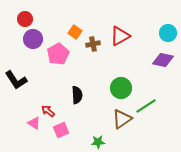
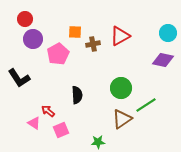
orange square: rotated 32 degrees counterclockwise
black L-shape: moved 3 px right, 2 px up
green line: moved 1 px up
